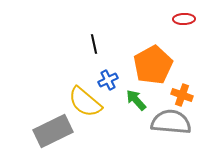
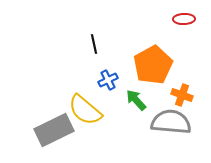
yellow semicircle: moved 8 px down
gray rectangle: moved 1 px right, 1 px up
